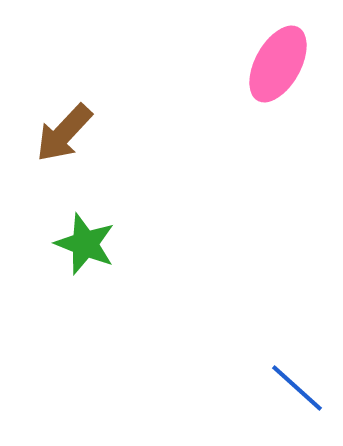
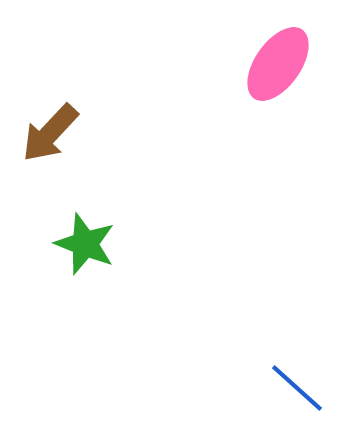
pink ellipse: rotated 6 degrees clockwise
brown arrow: moved 14 px left
